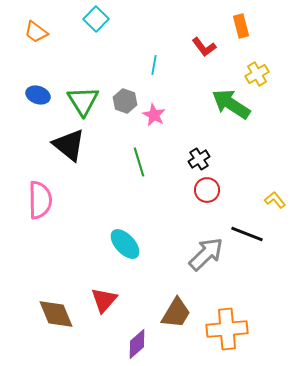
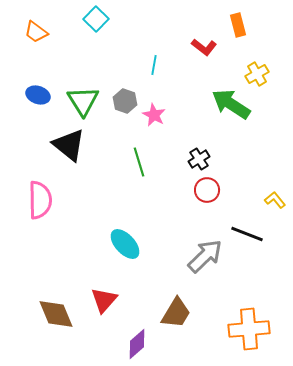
orange rectangle: moved 3 px left, 1 px up
red L-shape: rotated 15 degrees counterclockwise
gray arrow: moved 1 px left, 2 px down
orange cross: moved 22 px right
